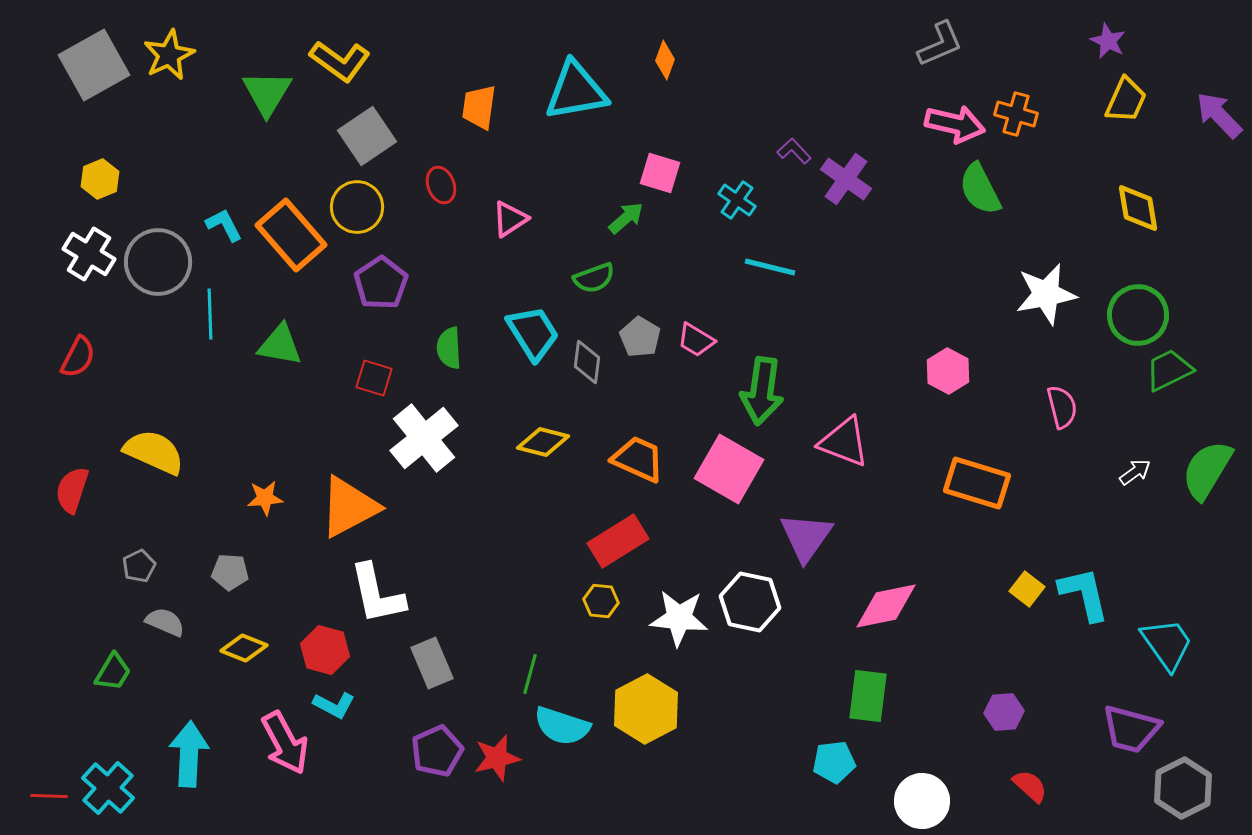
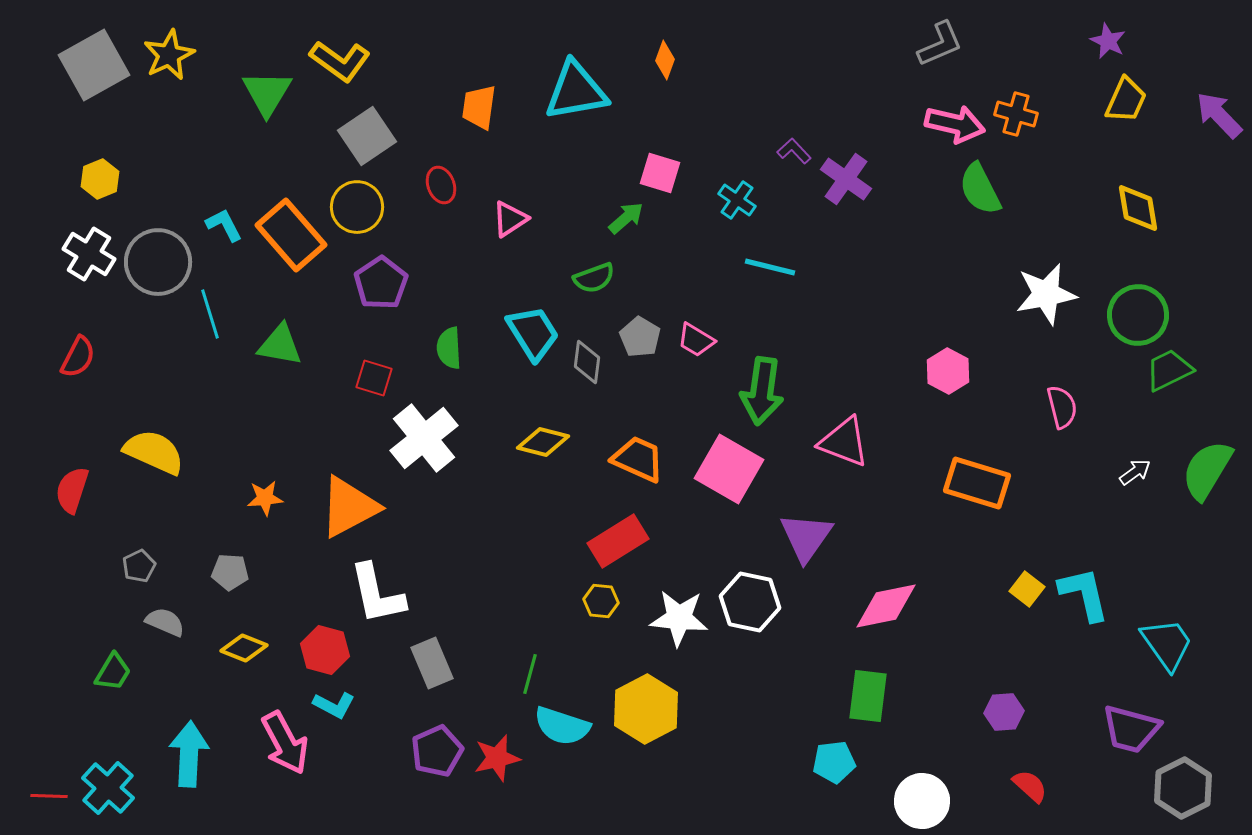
cyan line at (210, 314): rotated 15 degrees counterclockwise
